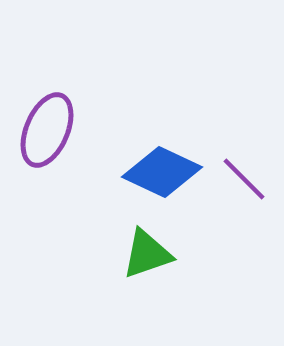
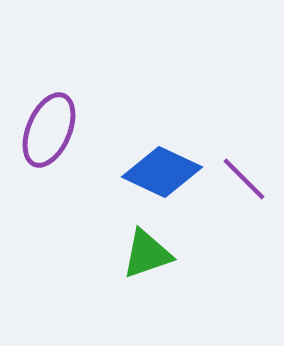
purple ellipse: moved 2 px right
